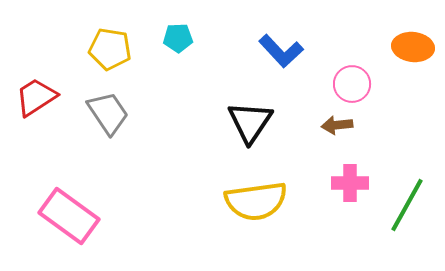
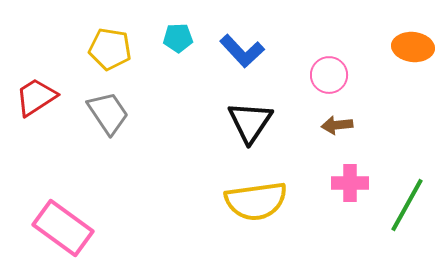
blue L-shape: moved 39 px left
pink circle: moved 23 px left, 9 px up
pink rectangle: moved 6 px left, 12 px down
